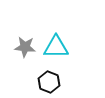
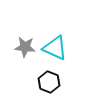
cyan triangle: moved 1 px left, 1 px down; rotated 24 degrees clockwise
